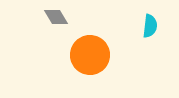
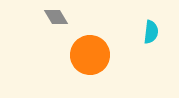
cyan semicircle: moved 1 px right, 6 px down
